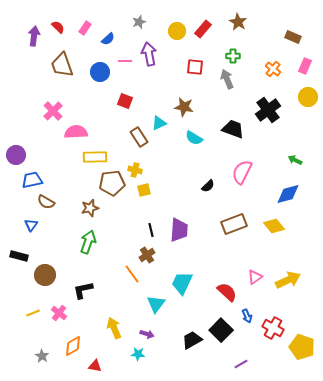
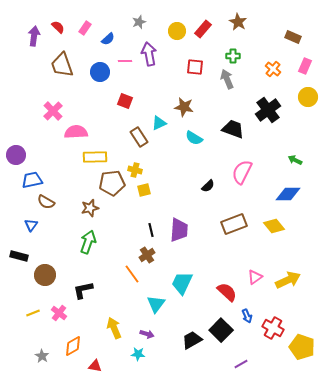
blue diamond at (288, 194): rotated 15 degrees clockwise
